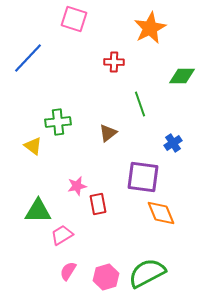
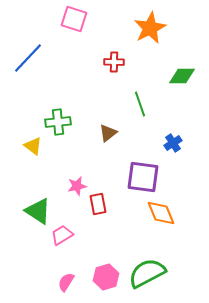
green triangle: rotated 32 degrees clockwise
pink semicircle: moved 2 px left, 11 px down
